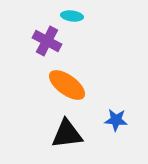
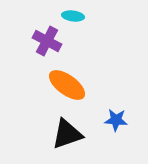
cyan ellipse: moved 1 px right
black triangle: rotated 12 degrees counterclockwise
